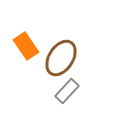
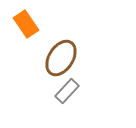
orange rectangle: moved 22 px up
